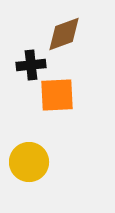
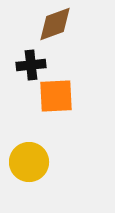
brown diamond: moved 9 px left, 10 px up
orange square: moved 1 px left, 1 px down
